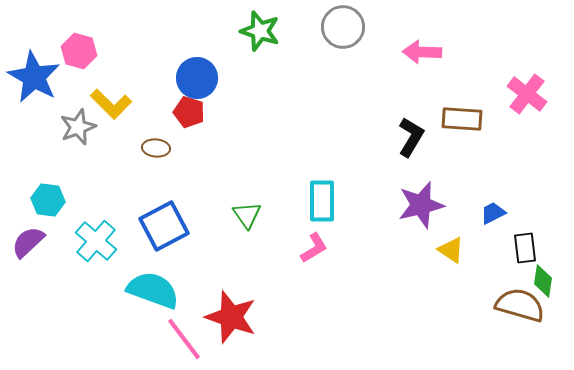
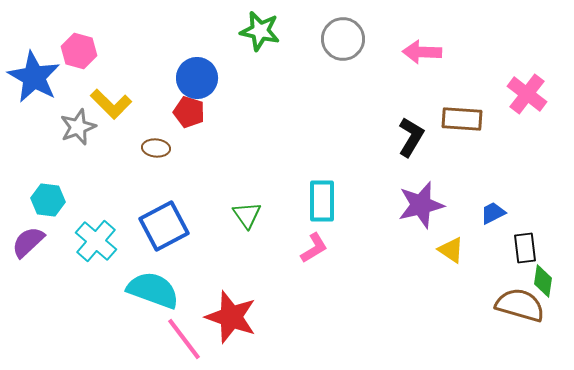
gray circle: moved 12 px down
green star: rotated 6 degrees counterclockwise
